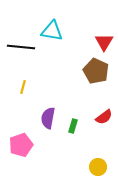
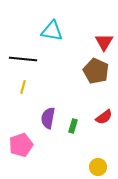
black line: moved 2 px right, 12 px down
